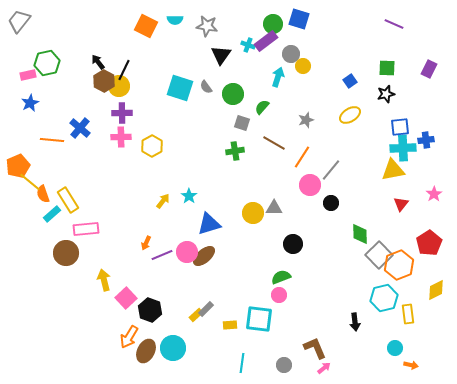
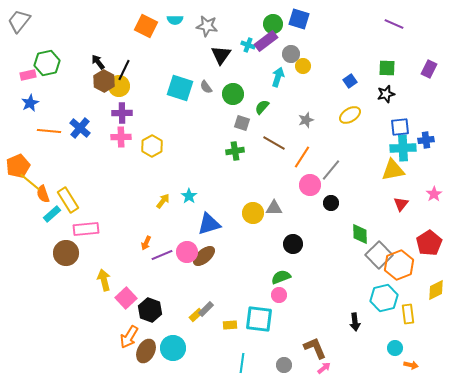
orange line at (52, 140): moved 3 px left, 9 px up
